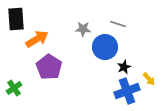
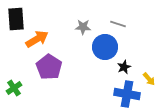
gray star: moved 2 px up
blue cross: moved 3 px down; rotated 30 degrees clockwise
